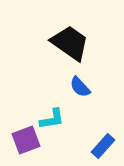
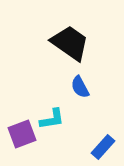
blue semicircle: rotated 15 degrees clockwise
purple square: moved 4 px left, 6 px up
blue rectangle: moved 1 px down
